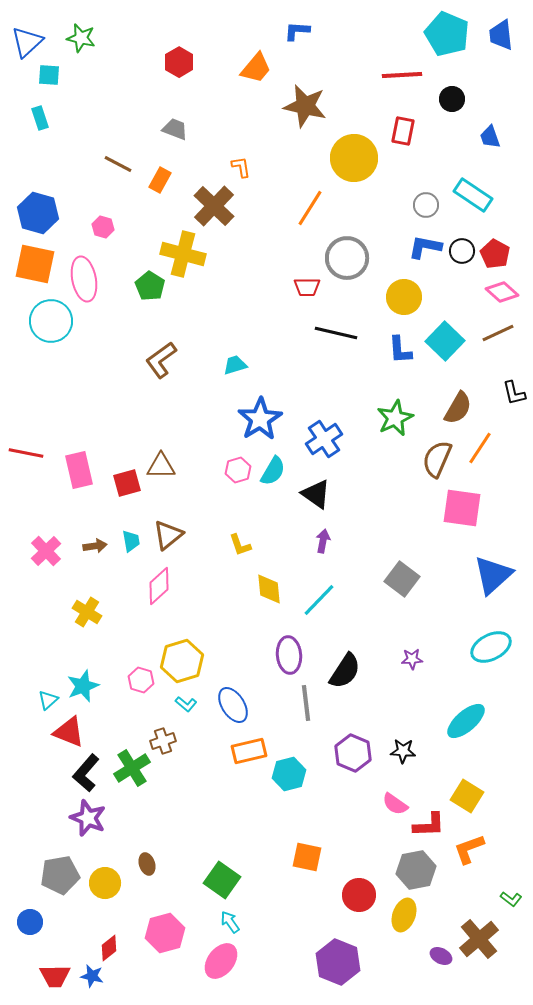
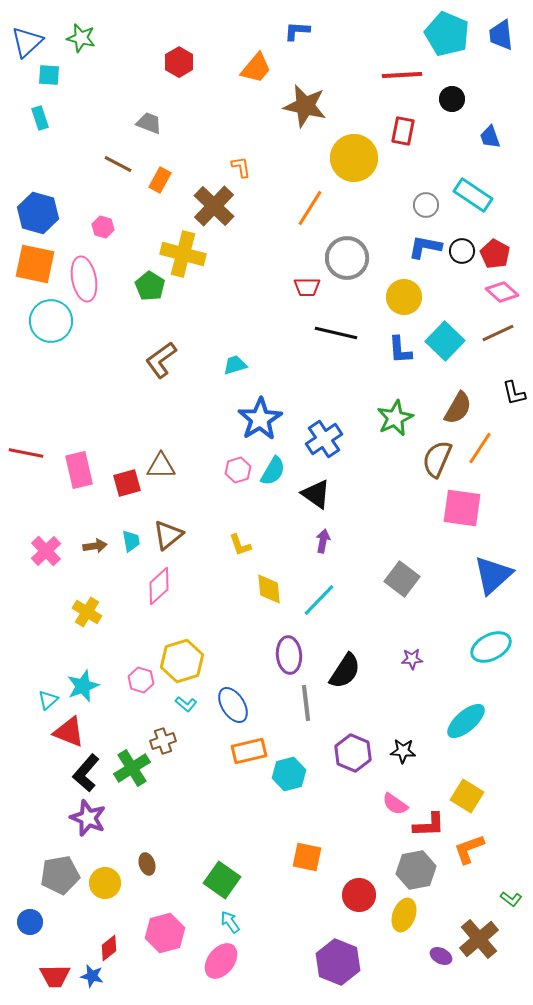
gray trapezoid at (175, 129): moved 26 px left, 6 px up
